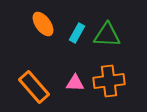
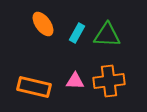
pink triangle: moved 2 px up
orange rectangle: rotated 36 degrees counterclockwise
